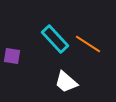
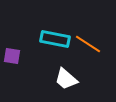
cyan rectangle: rotated 36 degrees counterclockwise
white trapezoid: moved 3 px up
